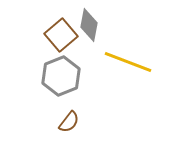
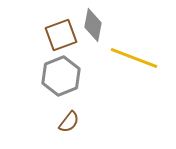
gray diamond: moved 4 px right
brown square: rotated 20 degrees clockwise
yellow line: moved 6 px right, 4 px up
